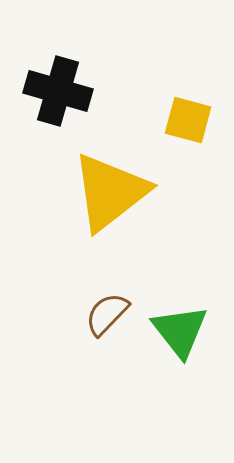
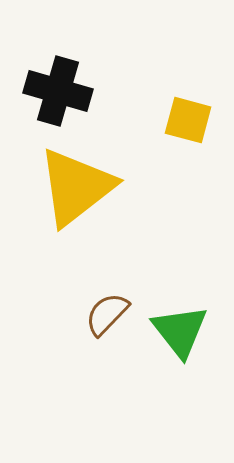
yellow triangle: moved 34 px left, 5 px up
